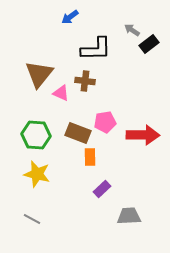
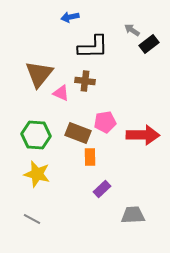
blue arrow: rotated 24 degrees clockwise
black L-shape: moved 3 px left, 2 px up
gray trapezoid: moved 4 px right, 1 px up
